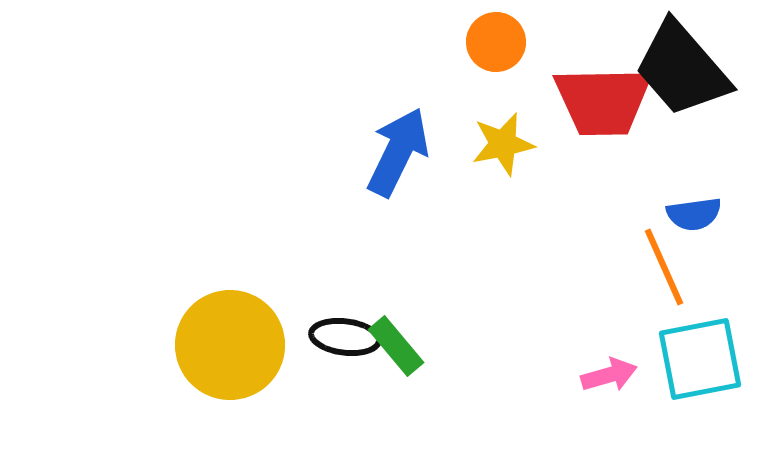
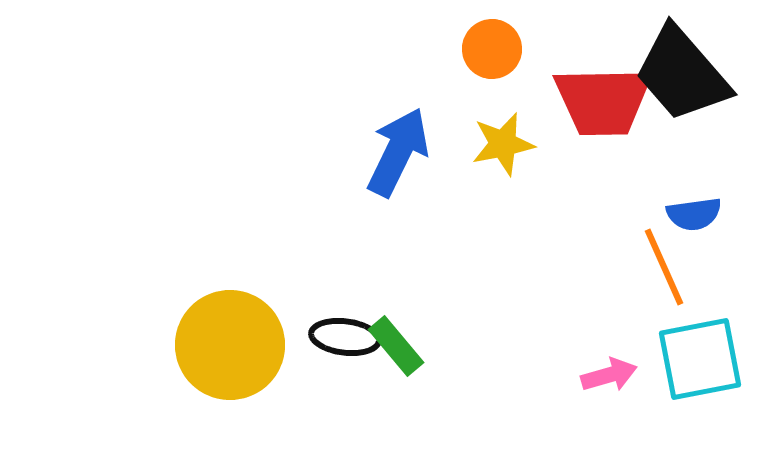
orange circle: moved 4 px left, 7 px down
black trapezoid: moved 5 px down
